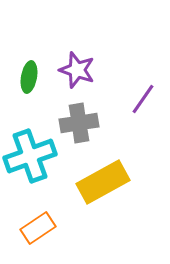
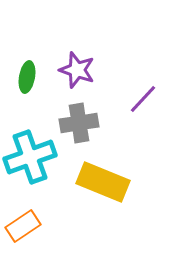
green ellipse: moved 2 px left
purple line: rotated 8 degrees clockwise
cyan cross: moved 1 px down
yellow rectangle: rotated 51 degrees clockwise
orange rectangle: moved 15 px left, 2 px up
